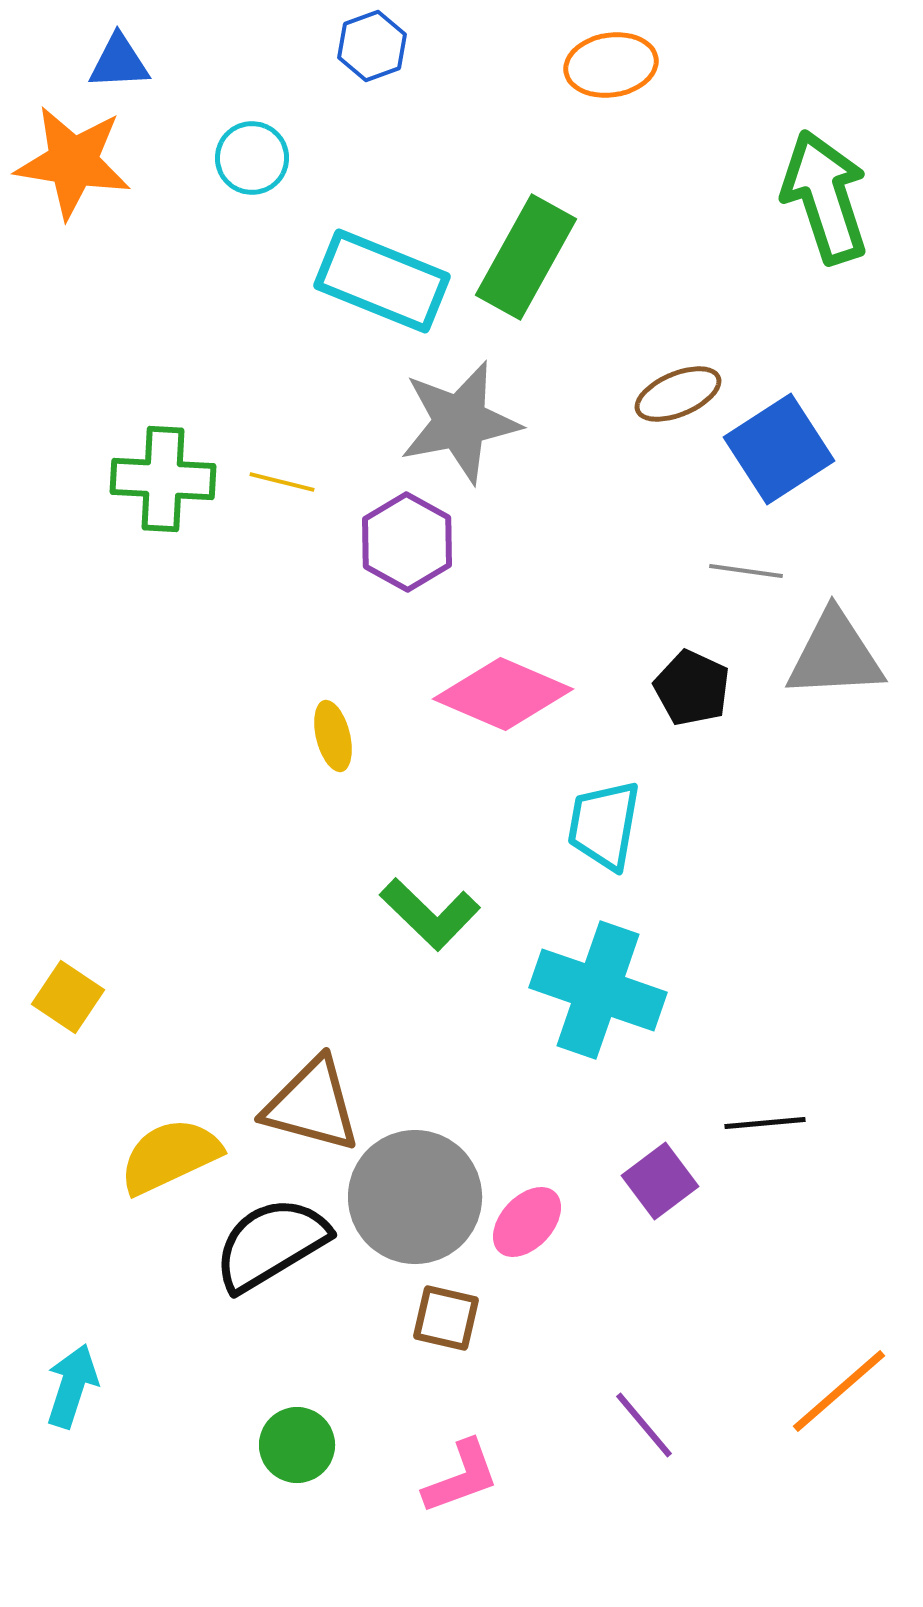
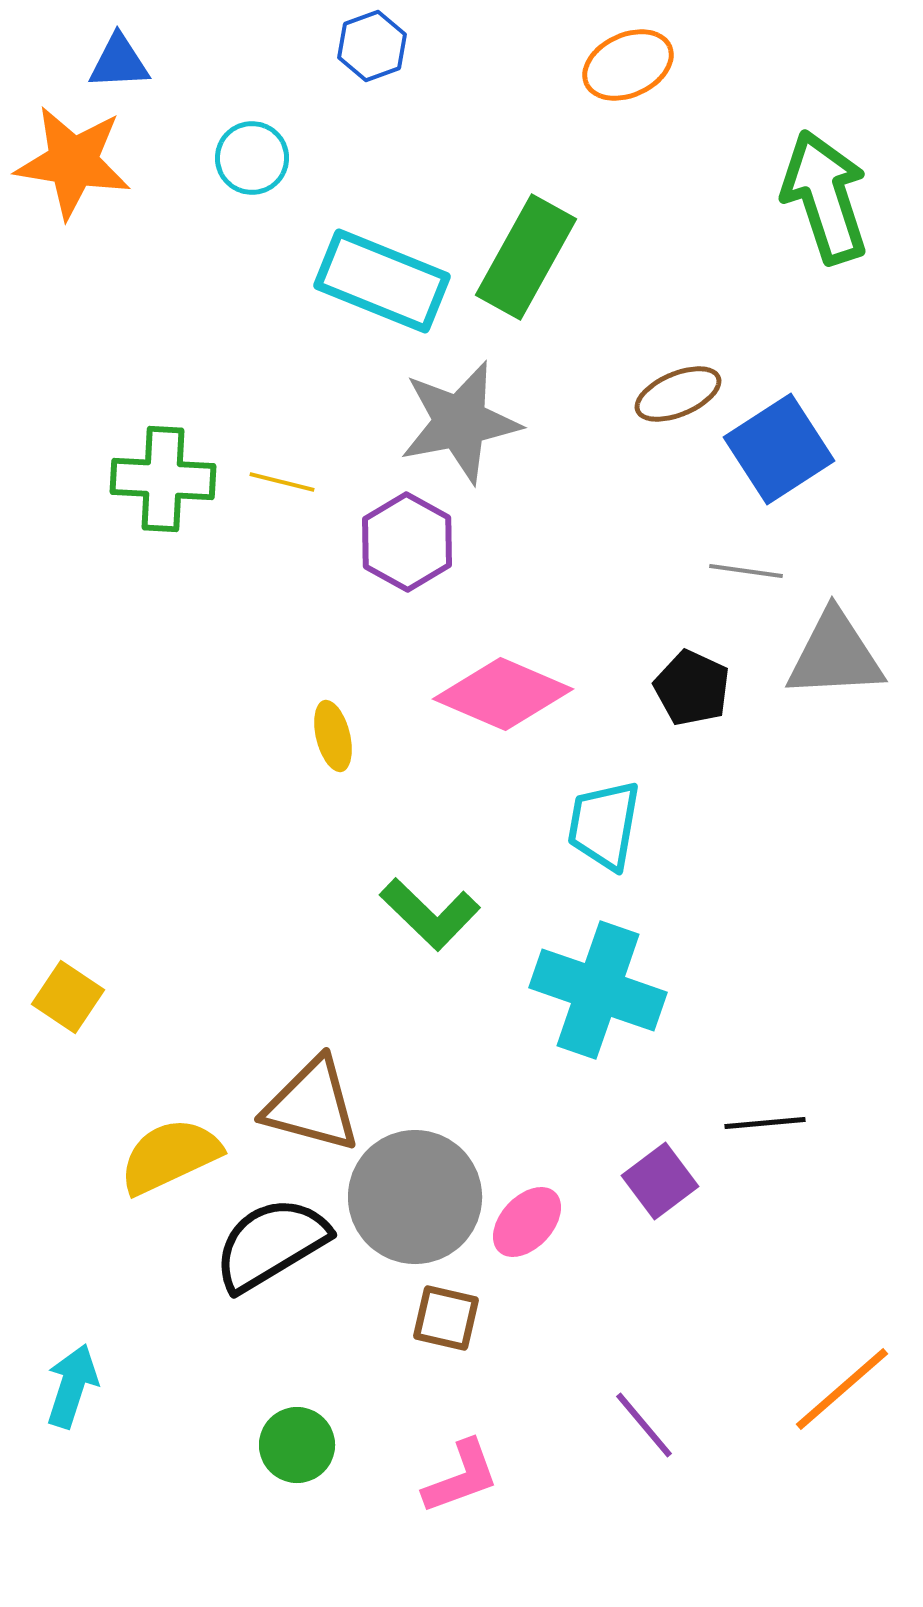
orange ellipse: moved 17 px right; rotated 16 degrees counterclockwise
orange line: moved 3 px right, 2 px up
